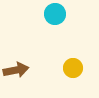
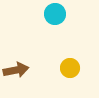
yellow circle: moved 3 px left
